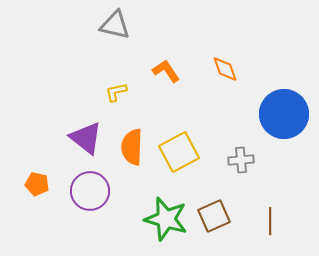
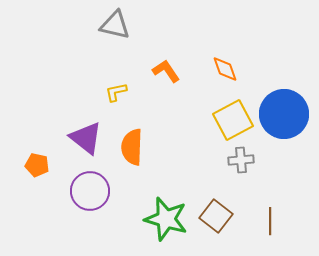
yellow square: moved 54 px right, 32 px up
orange pentagon: moved 19 px up
brown square: moved 2 px right; rotated 28 degrees counterclockwise
